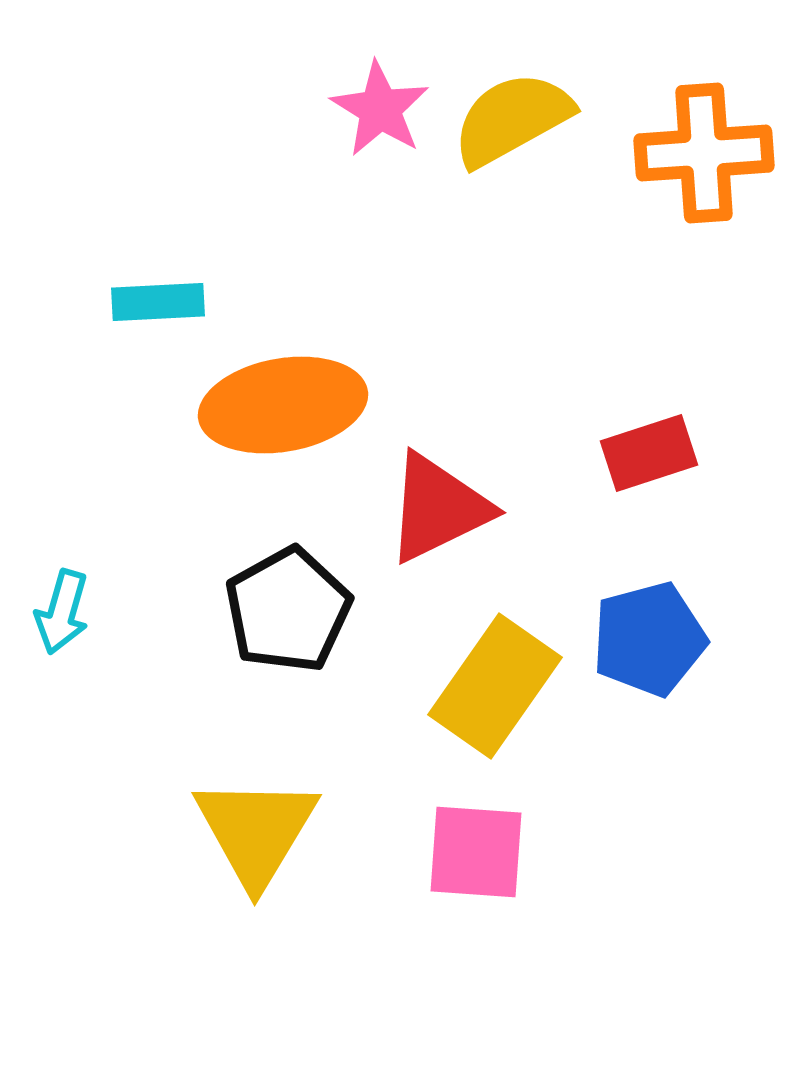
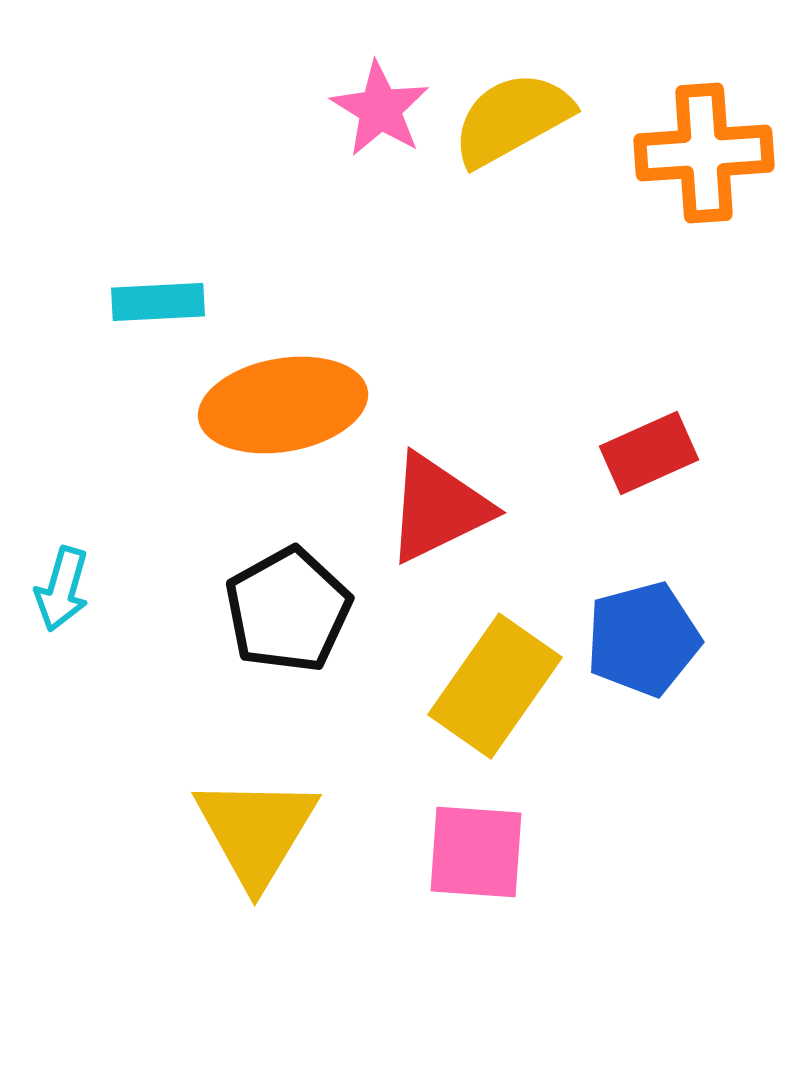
red rectangle: rotated 6 degrees counterclockwise
cyan arrow: moved 23 px up
blue pentagon: moved 6 px left
